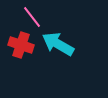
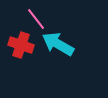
pink line: moved 4 px right, 2 px down
